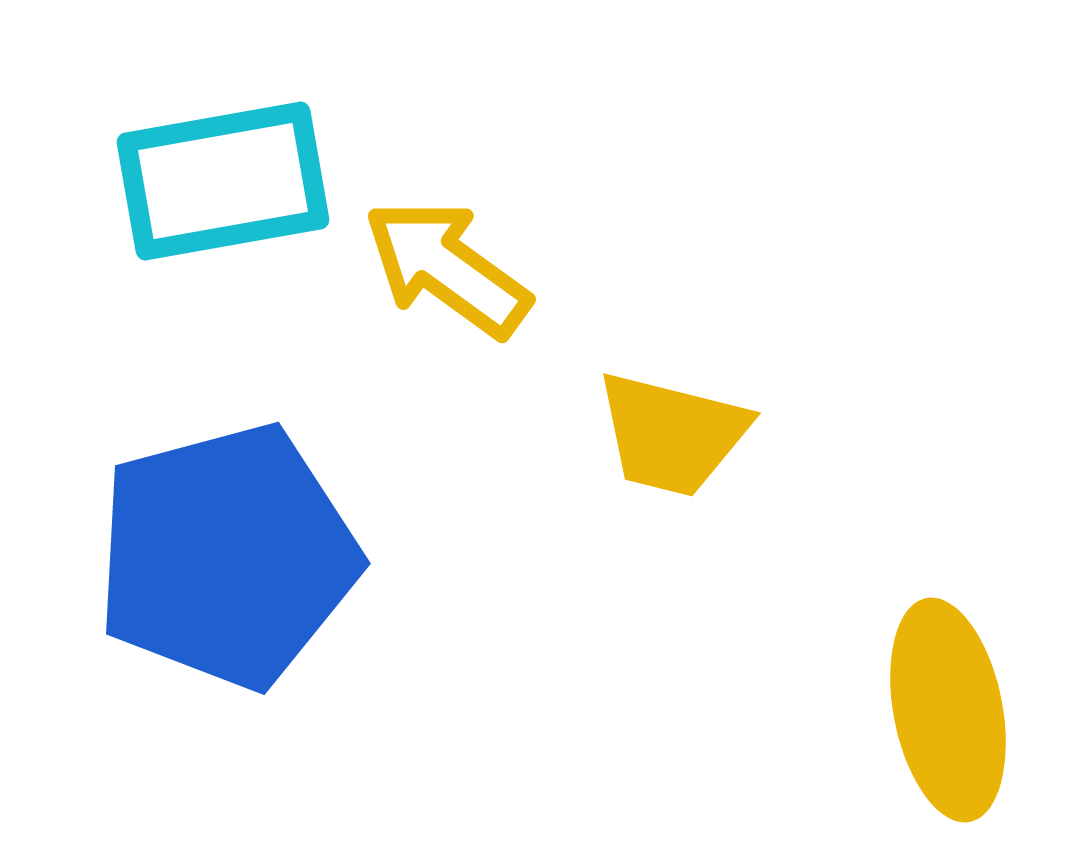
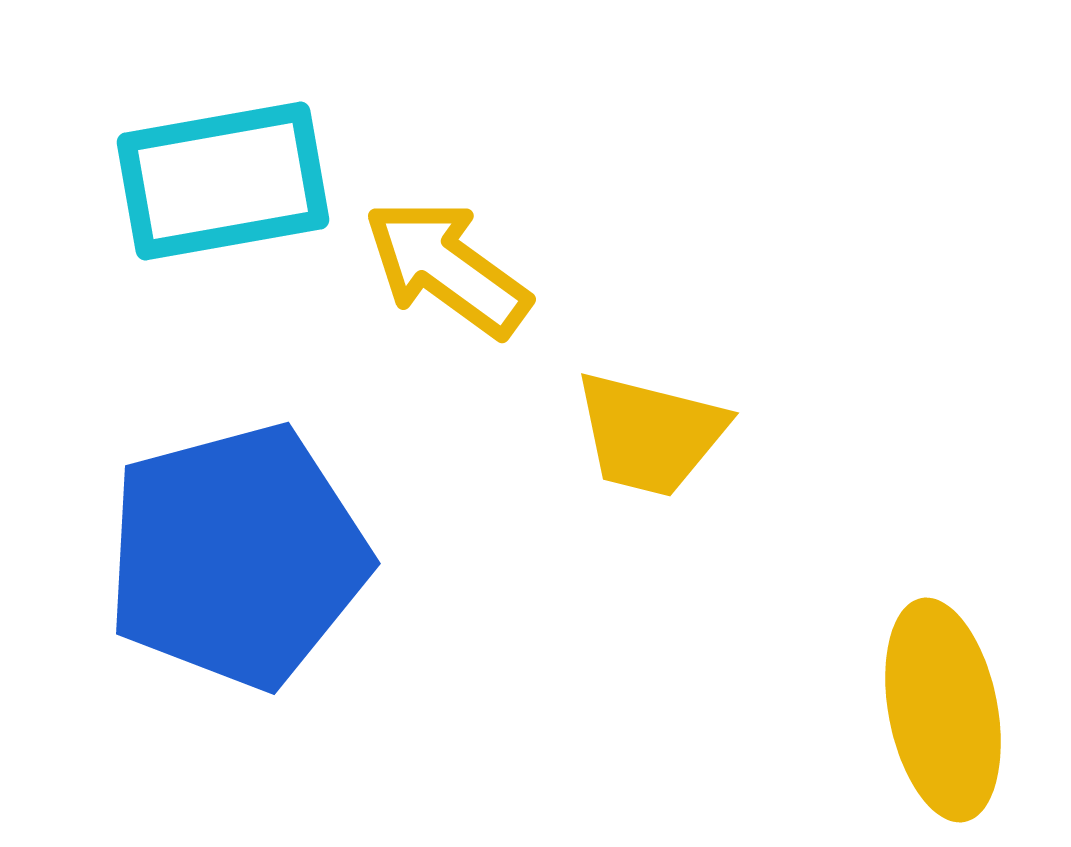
yellow trapezoid: moved 22 px left
blue pentagon: moved 10 px right
yellow ellipse: moved 5 px left
